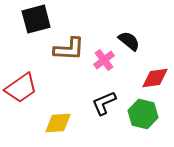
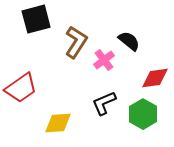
brown L-shape: moved 7 px right, 7 px up; rotated 60 degrees counterclockwise
green hexagon: rotated 16 degrees clockwise
